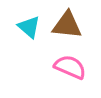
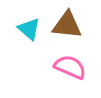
cyan triangle: moved 2 px down
